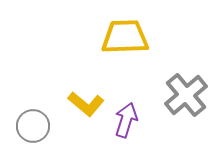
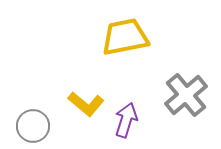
yellow trapezoid: rotated 9 degrees counterclockwise
